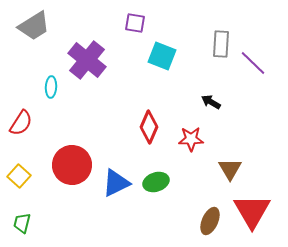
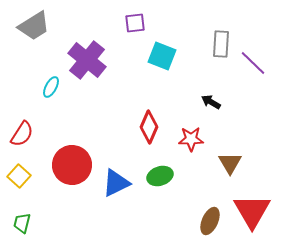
purple square: rotated 15 degrees counterclockwise
cyan ellipse: rotated 25 degrees clockwise
red semicircle: moved 1 px right, 11 px down
brown triangle: moved 6 px up
green ellipse: moved 4 px right, 6 px up
